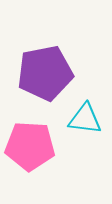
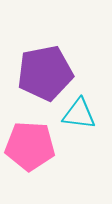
cyan triangle: moved 6 px left, 5 px up
